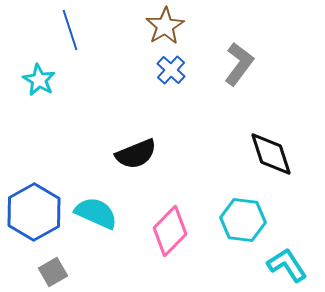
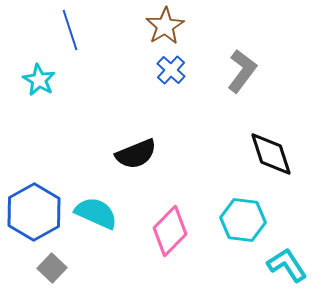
gray L-shape: moved 3 px right, 7 px down
gray square: moved 1 px left, 4 px up; rotated 16 degrees counterclockwise
